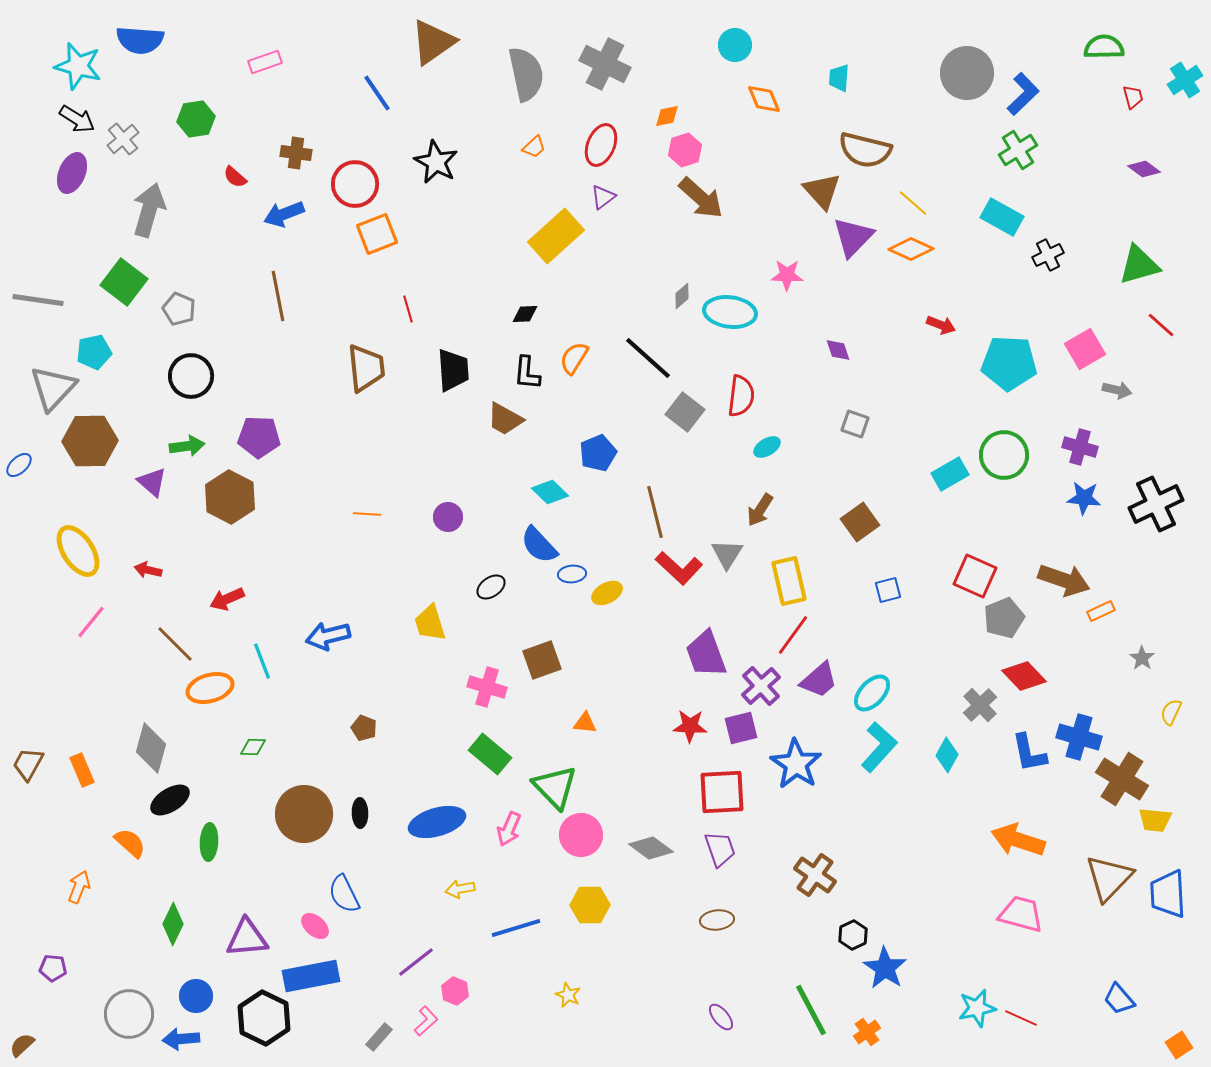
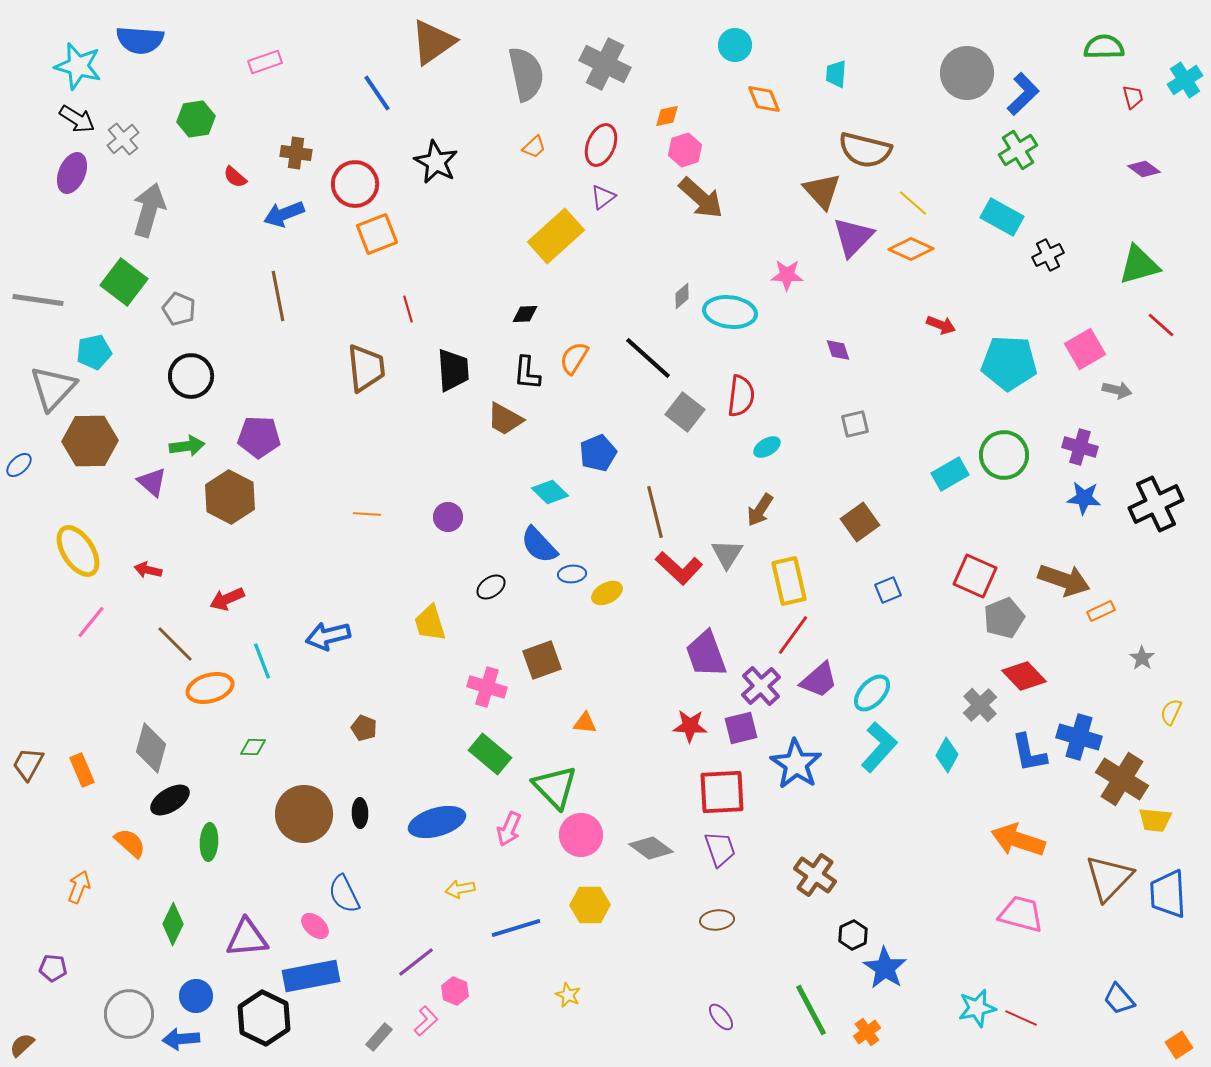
cyan trapezoid at (839, 78): moved 3 px left, 4 px up
gray square at (855, 424): rotated 32 degrees counterclockwise
blue square at (888, 590): rotated 8 degrees counterclockwise
